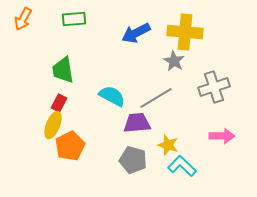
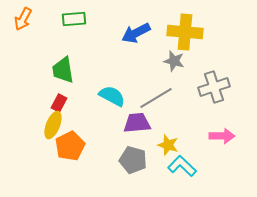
gray star: rotated 15 degrees counterclockwise
